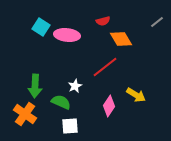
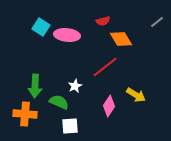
green semicircle: moved 2 px left
orange cross: rotated 30 degrees counterclockwise
